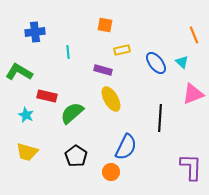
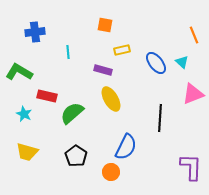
cyan star: moved 2 px left, 1 px up
